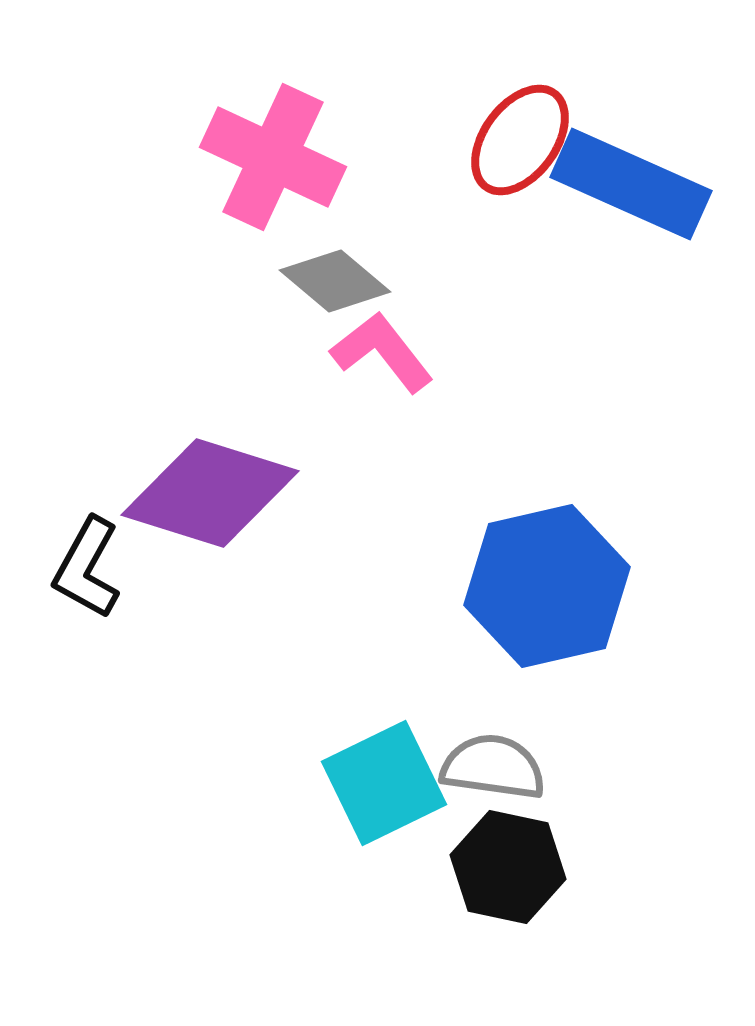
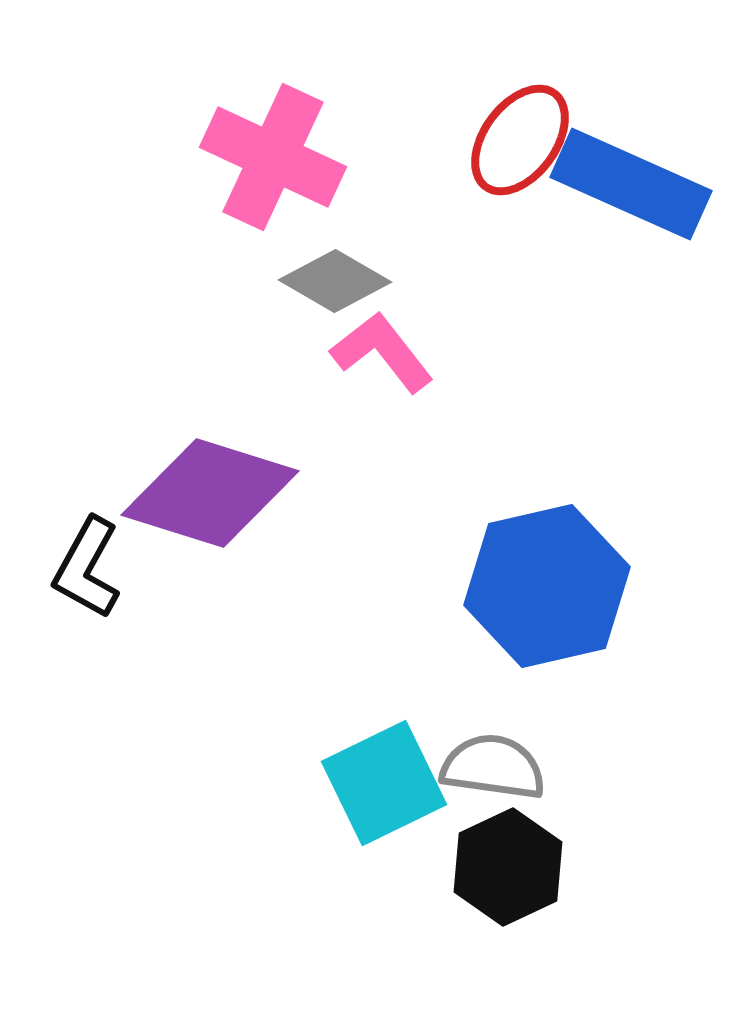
gray diamond: rotated 10 degrees counterclockwise
black hexagon: rotated 23 degrees clockwise
